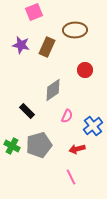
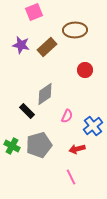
brown rectangle: rotated 24 degrees clockwise
gray diamond: moved 8 px left, 4 px down
